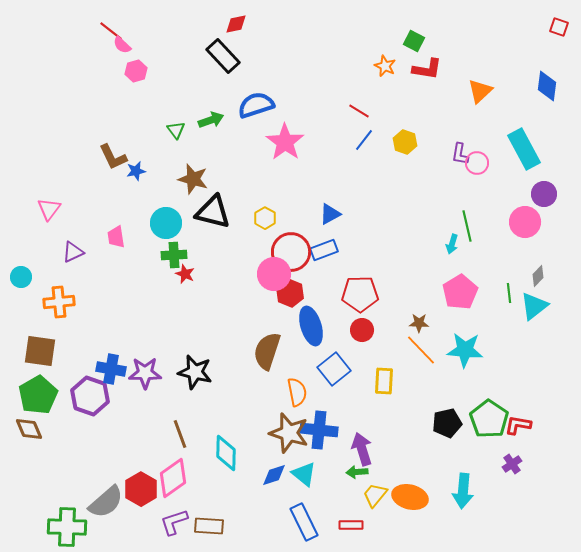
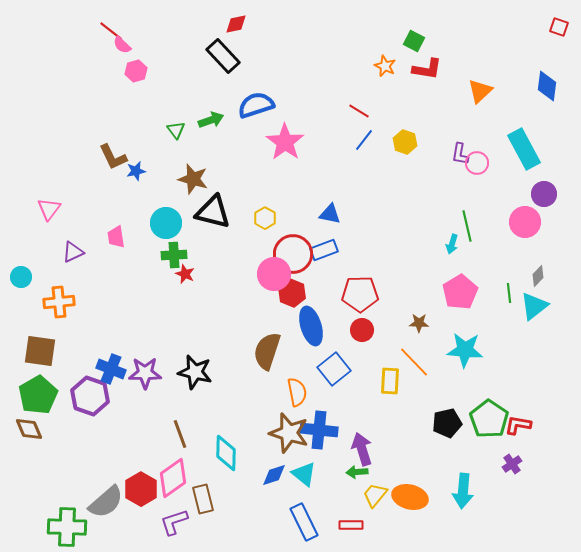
blue triangle at (330, 214): rotated 40 degrees clockwise
red circle at (291, 252): moved 2 px right, 2 px down
red hexagon at (290, 293): moved 2 px right
orange line at (421, 350): moved 7 px left, 12 px down
blue cross at (111, 369): rotated 12 degrees clockwise
yellow rectangle at (384, 381): moved 6 px right
brown rectangle at (209, 526): moved 6 px left, 27 px up; rotated 72 degrees clockwise
